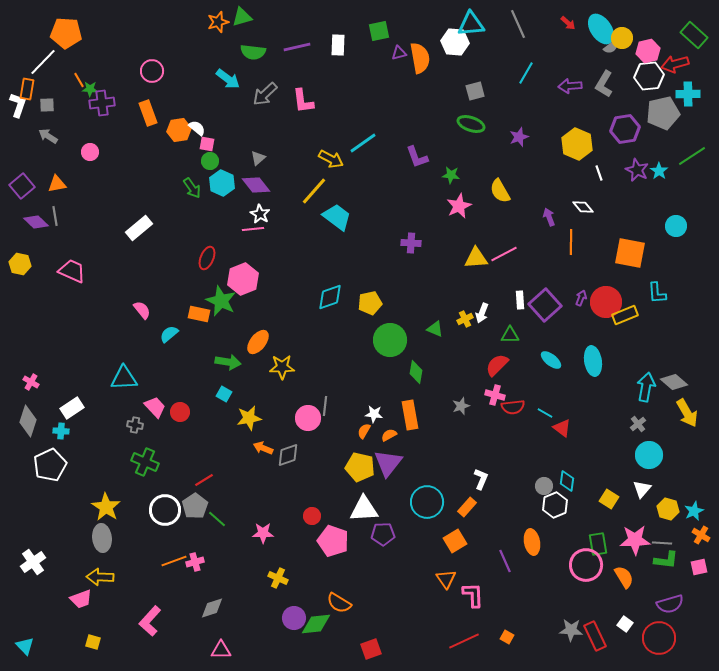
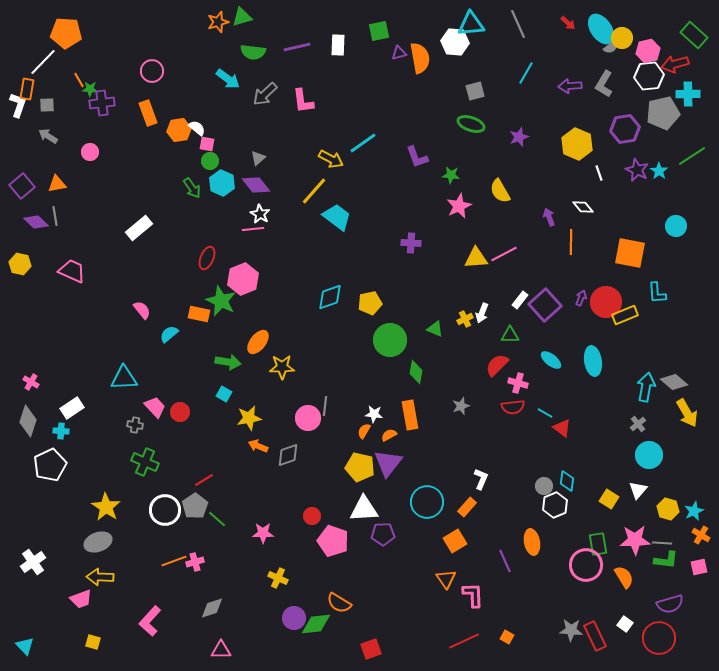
white rectangle at (520, 300): rotated 42 degrees clockwise
pink cross at (495, 395): moved 23 px right, 12 px up
orange arrow at (263, 448): moved 5 px left, 2 px up
white triangle at (642, 489): moved 4 px left, 1 px down
gray ellipse at (102, 538): moved 4 px left, 4 px down; rotated 76 degrees clockwise
